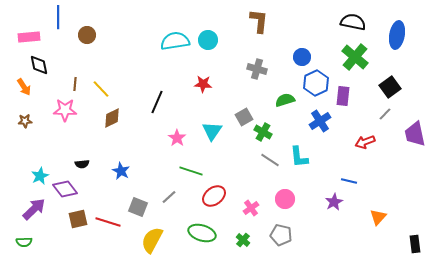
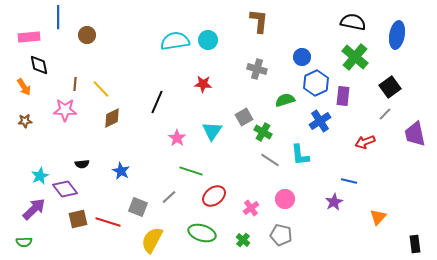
cyan L-shape at (299, 157): moved 1 px right, 2 px up
